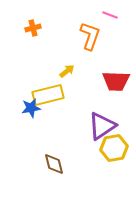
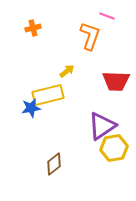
pink line: moved 3 px left, 1 px down
brown diamond: rotated 65 degrees clockwise
